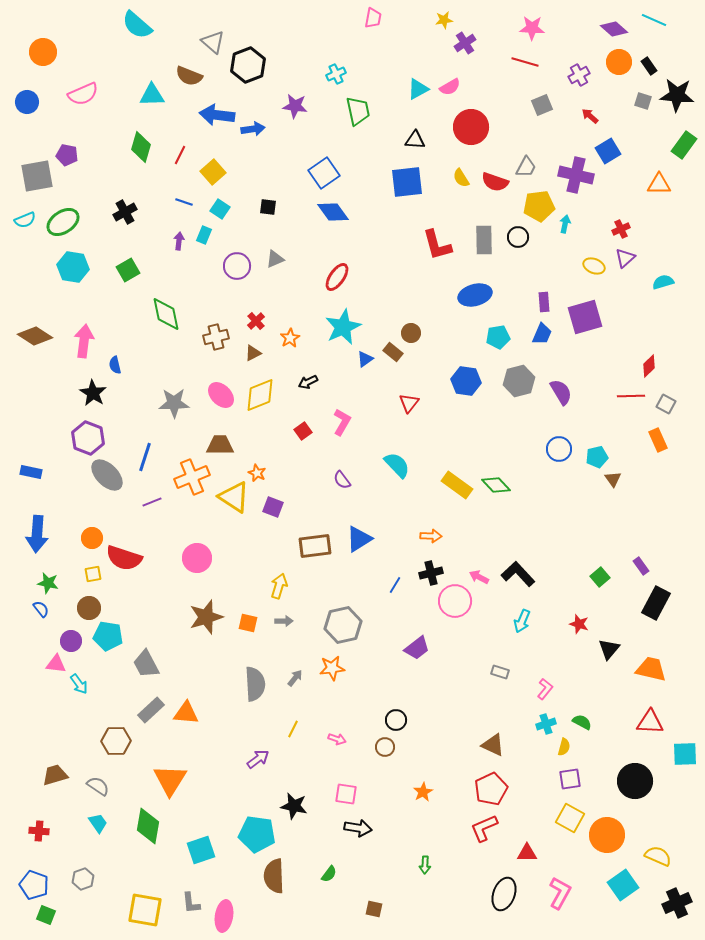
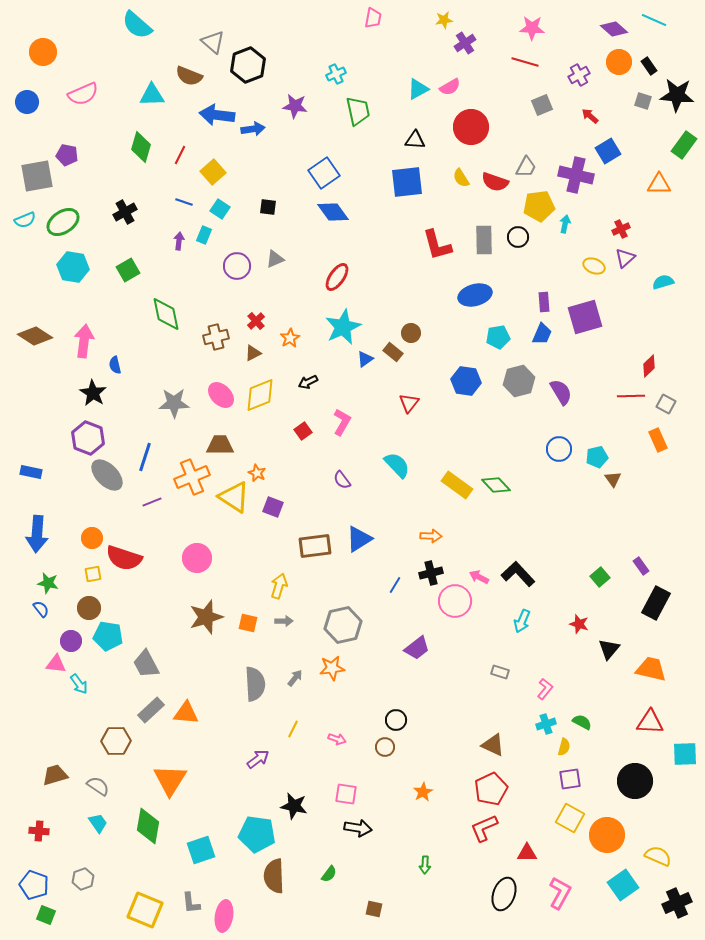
yellow square at (145, 910): rotated 12 degrees clockwise
